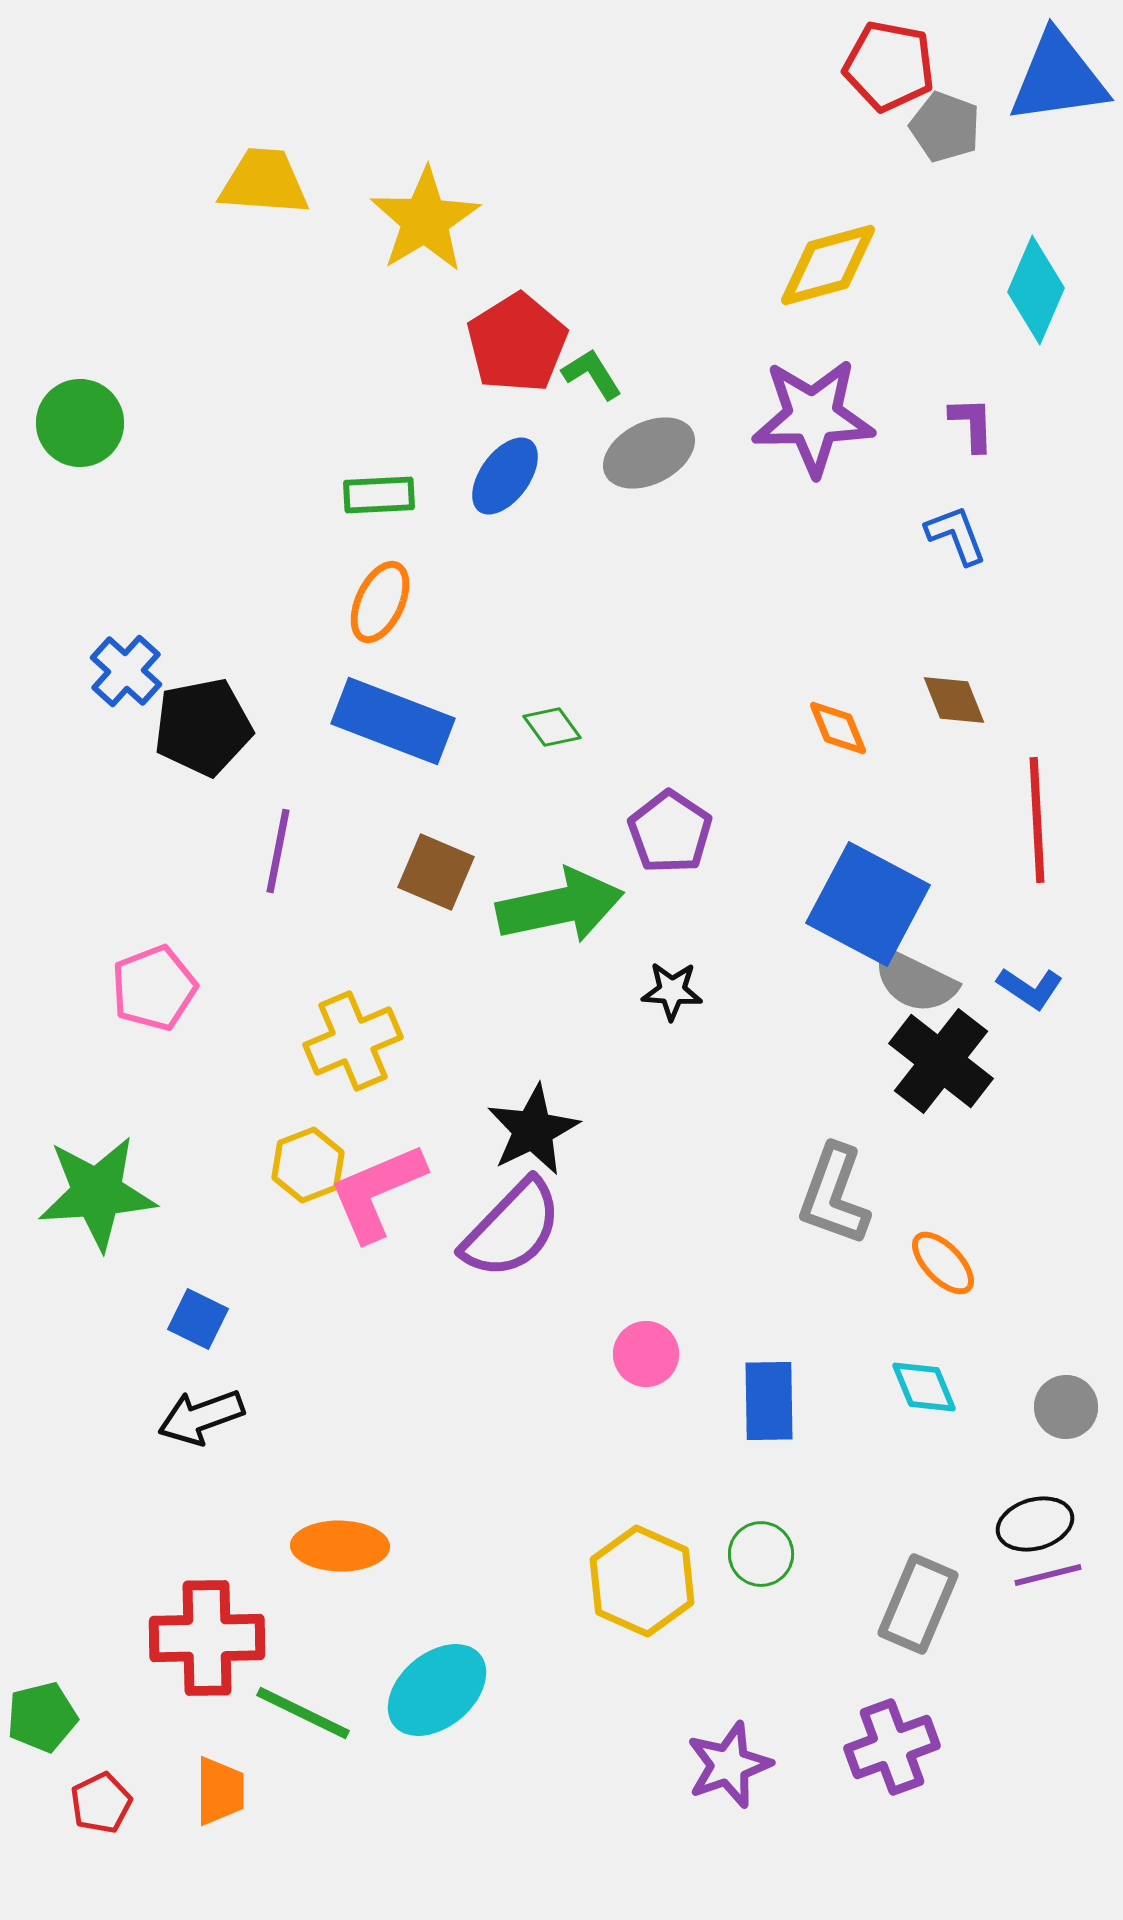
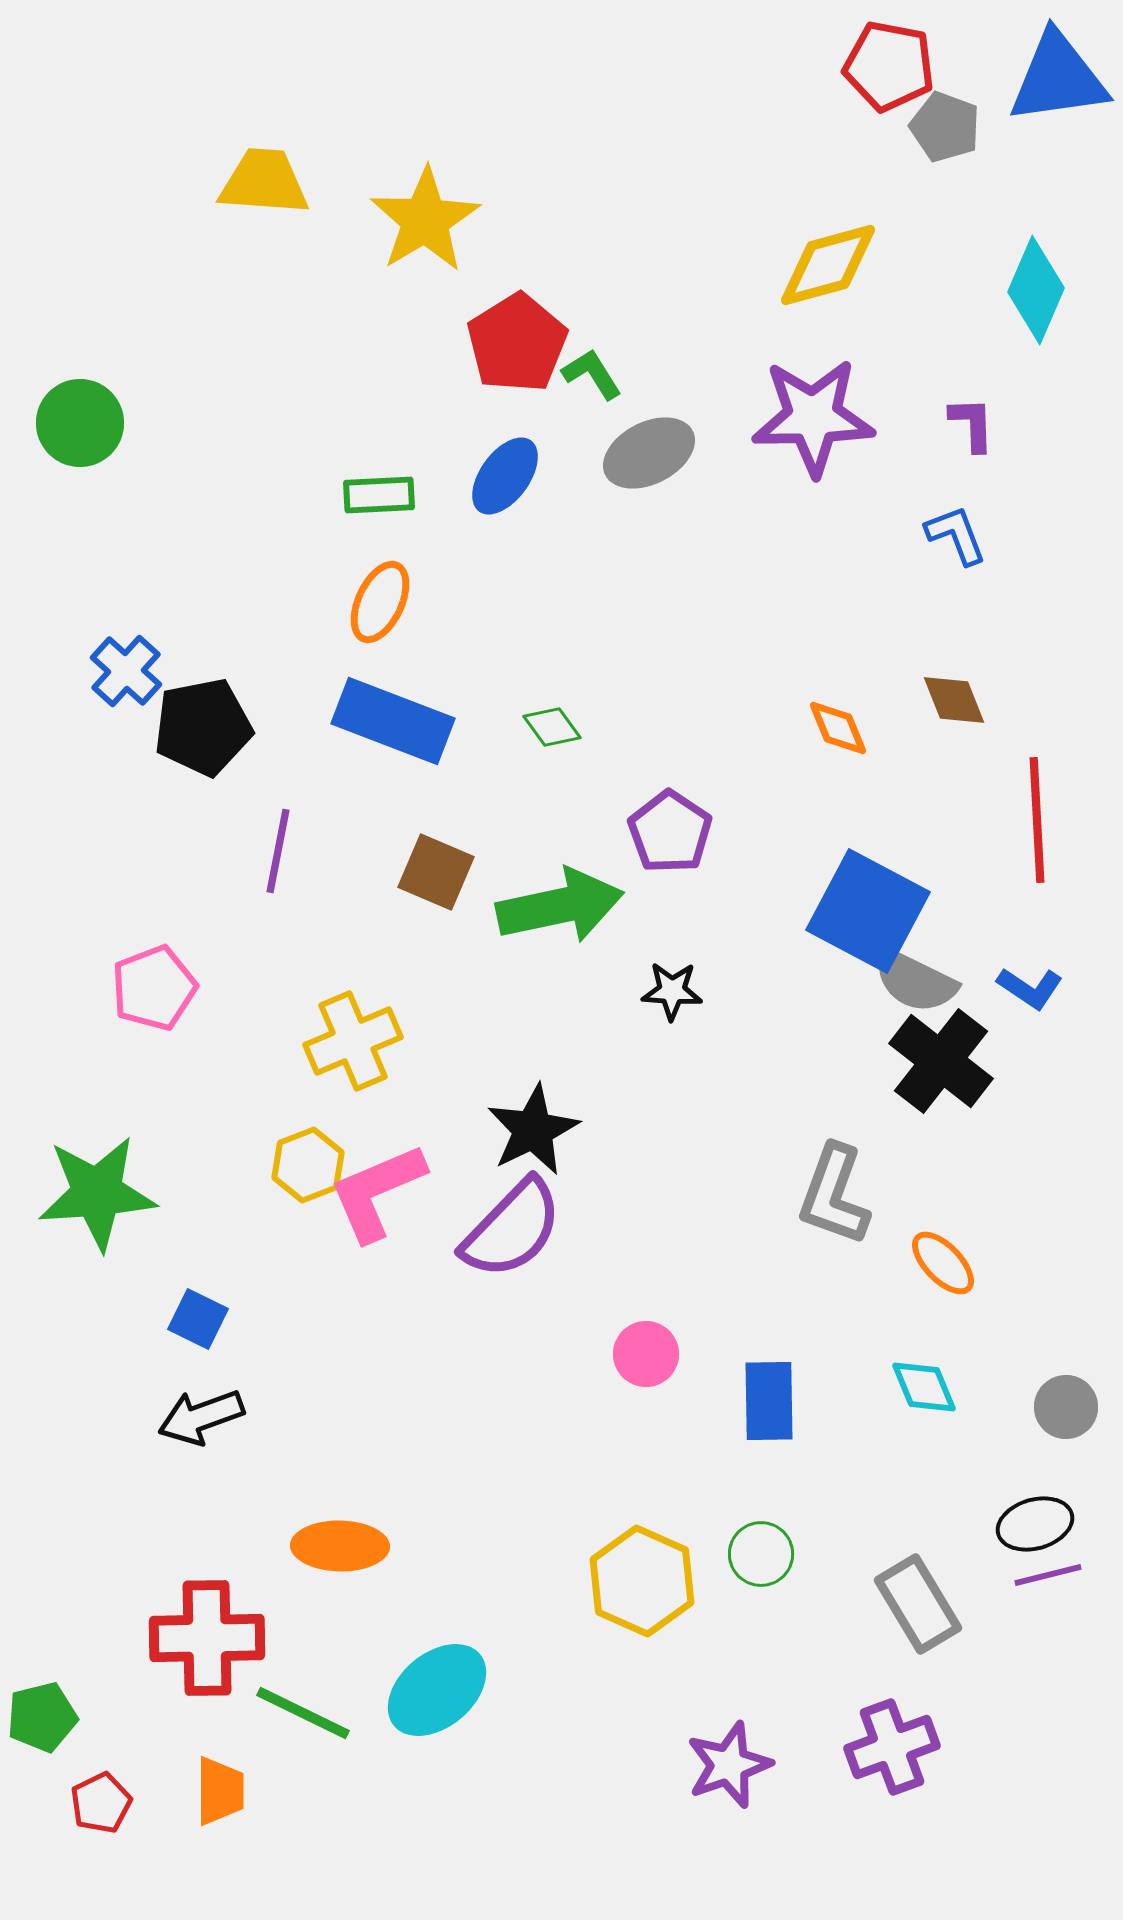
blue square at (868, 904): moved 7 px down
gray rectangle at (918, 1604): rotated 54 degrees counterclockwise
